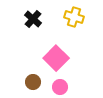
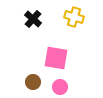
pink square: rotated 35 degrees counterclockwise
